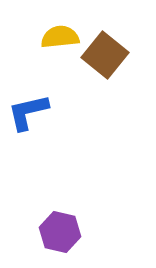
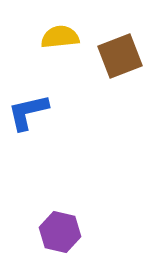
brown square: moved 15 px right, 1 px down; rotated 30 degrees clockwise
